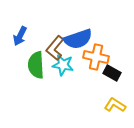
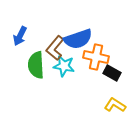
cyan star: moved 1 px right, 1 px down
